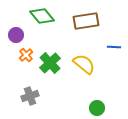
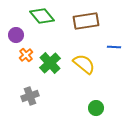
green circle: moved 1 px left
